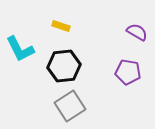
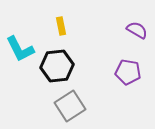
yellow rectangle: rotated 60 degrees clockwise
purple semicircle: moved 2 px up
black hexagon: moved 7 px left
